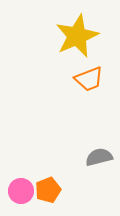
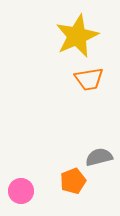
orange trapezoid: rotated 12 degrees clockwise
orange pentagon: moved 25 px right, 9 px up
